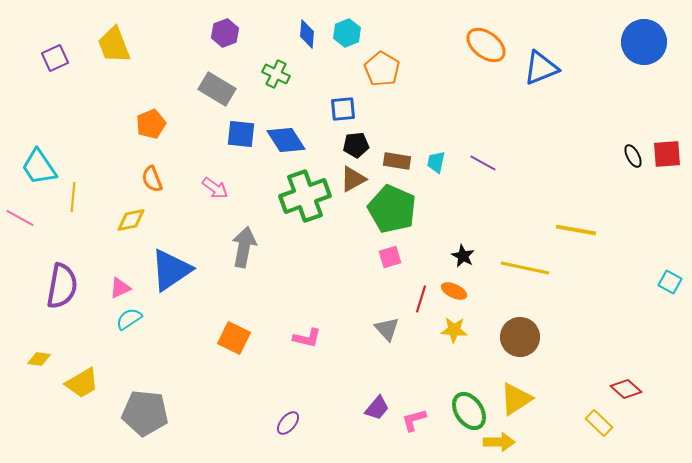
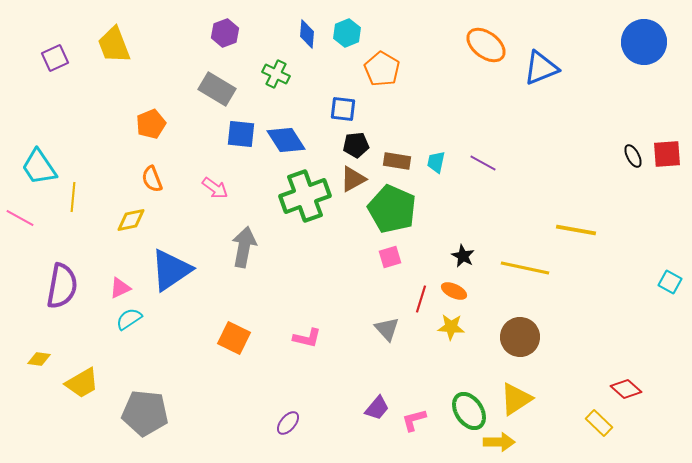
blue square at (343, 109): rotated 12 degrees clockwise
yellow star at (454, 330): moved 3 px left, 3 px up
